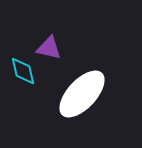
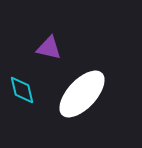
cyan diamond: moved 1 px left, 19 px down
